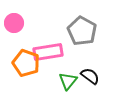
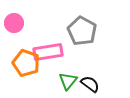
black semicircle: moved 8 px down
